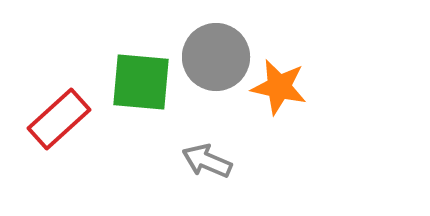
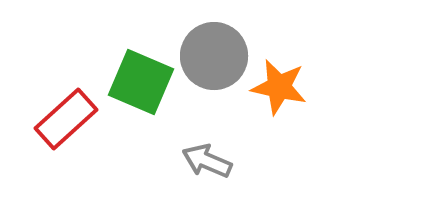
gray circle: moved 2 px left, 1 px up
green square: rotated 18 degrees clockwise
red rectangle: moved 7 px right
